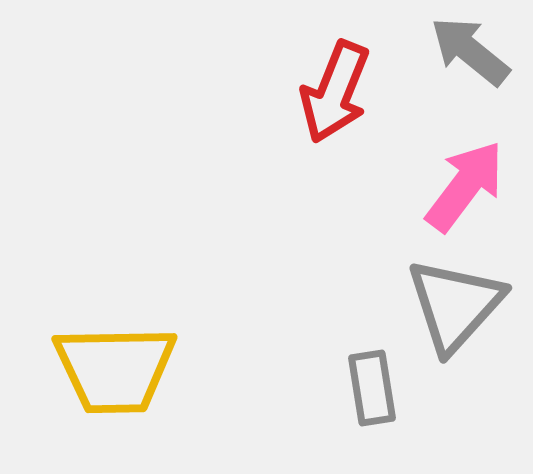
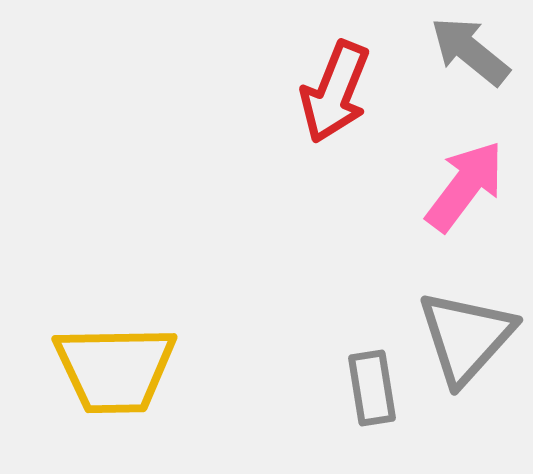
gray triangle: moved 11 px right, 32 px down
